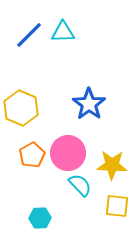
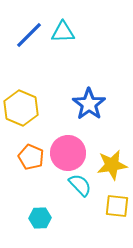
orange pentagon: moved 1 px left, 2 px down; rotated 20 degrees counterclockwise
yellow star: rotated 12 degrees counterclockwise
